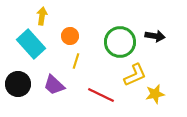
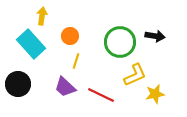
purple trapezoid: moved 11 px right, 2 px down
